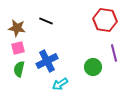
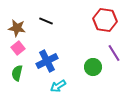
pink square: rotated 24 degrees counterclockwise
purple line: rotated 18 degrees counterclockwise
green semicircle: moved 2 px left, 4 px down
cyan arrow: moved 2 px left, 2 px down
